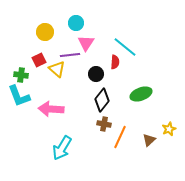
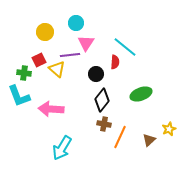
green cross: moved 3 px right, 2 px up
